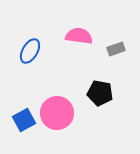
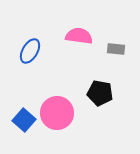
gray rectangle: rotated 24 degrees clockwise
blue square: rotated 20 degrees counterclockwise
